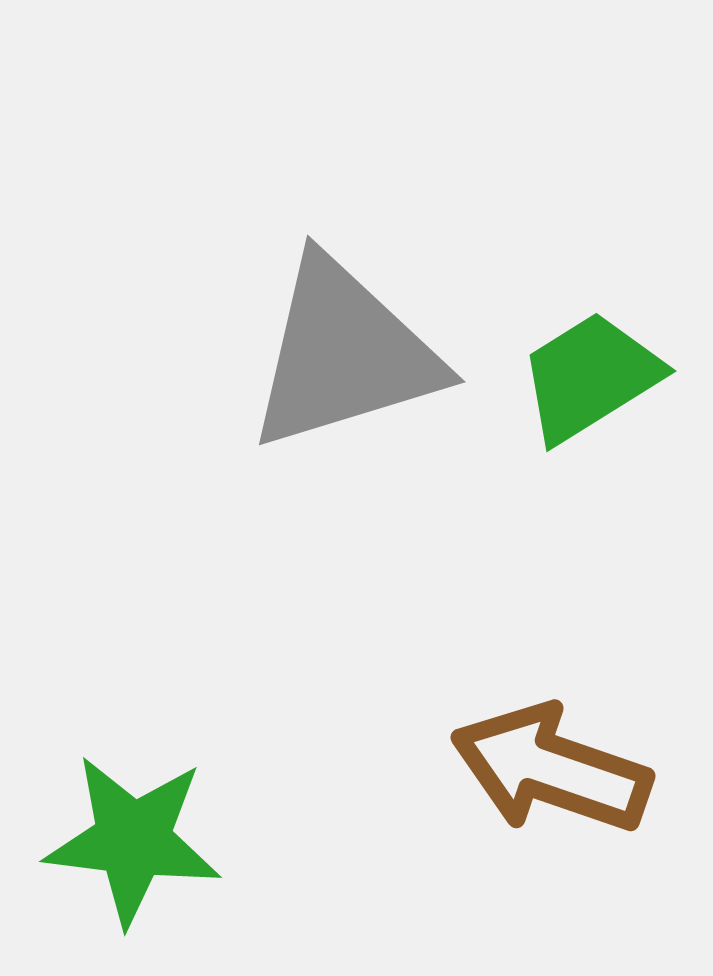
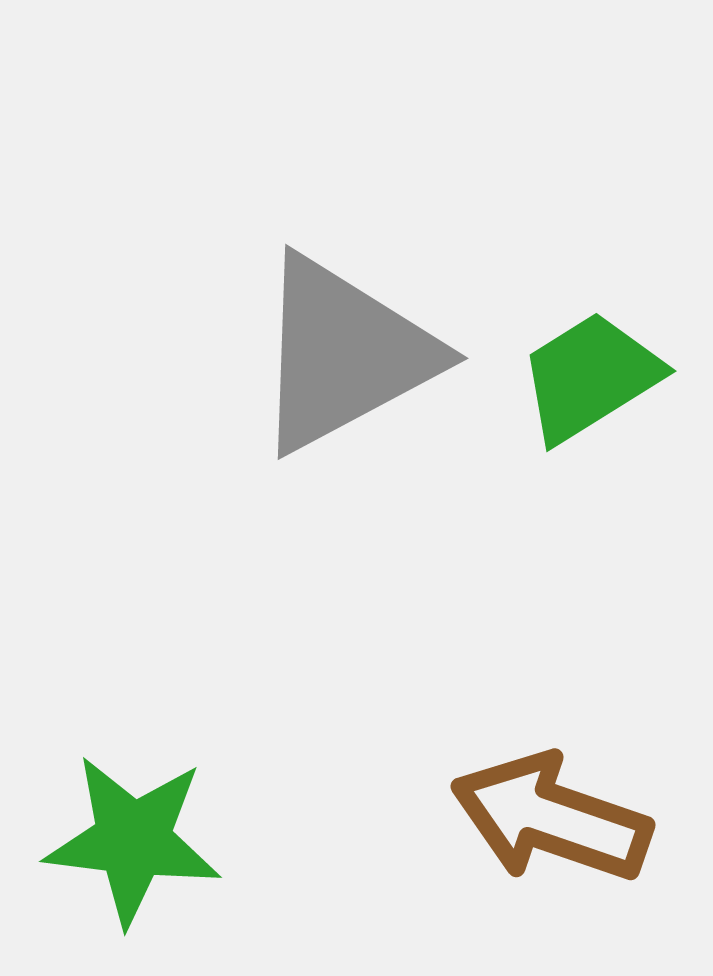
gray triangle: rotated 11 degrees counterclockwise
brown arrow: moved 49 px down
